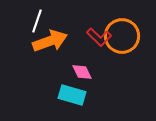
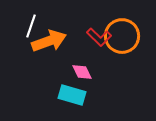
white line: moved 6 px left, 5 px down
orange arrow: moved 1 px left
